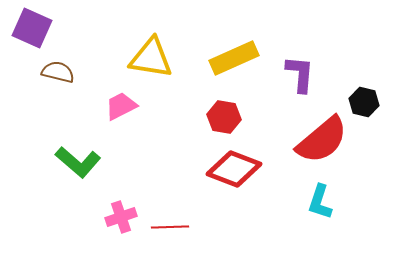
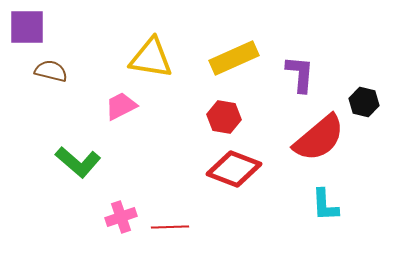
purple square: moved 5 px left, 1 px up; rotated 24 degrees counterclockwise
brown semicircle: moved 7 px left, 1 px up
red semicircle: moved 3 px left, 2 px up
cyan L-shape: moved 5 px right, 3 px down; rotated 21 degrees counterclockwise
